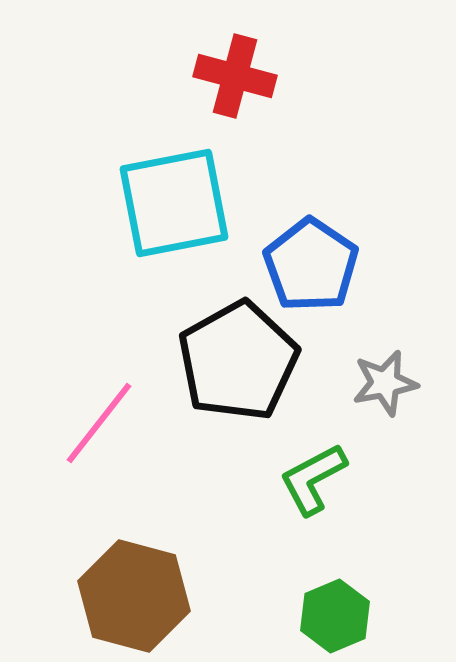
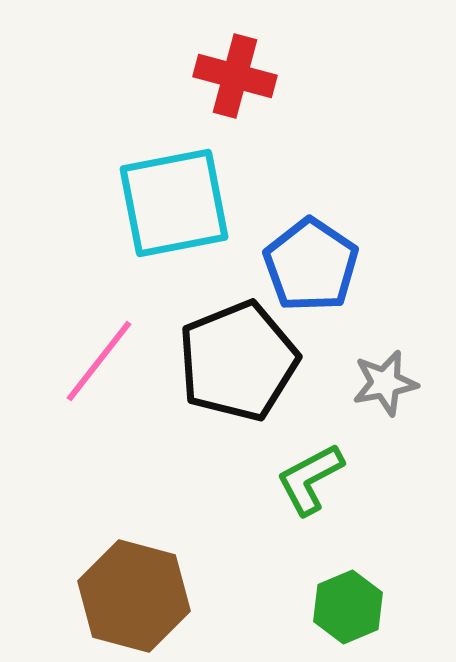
black pentagon: rotated 7 degrees clockwise
pink line: moved 62 px up
green L-shape: moved 3 px left
green hexagon: moved 13 px right, 9 px up
